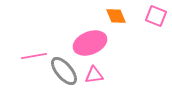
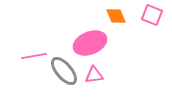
pink square: moved 4 px left, 1 px up
